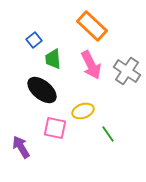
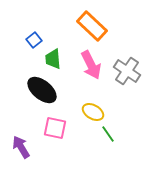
yellow ellipse: moved 10 px right, 1 px down; rotated 50 degrees clockwise
